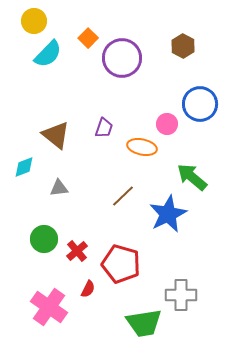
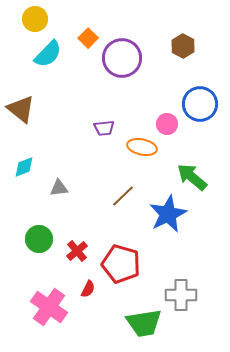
yellow circle: moved 1 px right, 2 px up
purple trapezoid: rotated 65 degrees clockwise
brown triangle: moved 35 px left, 26 px up
green circle: moved 5 px left
